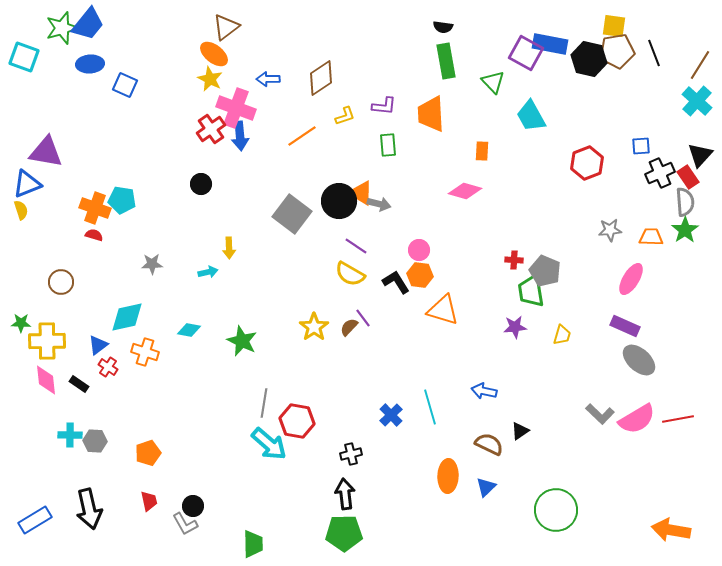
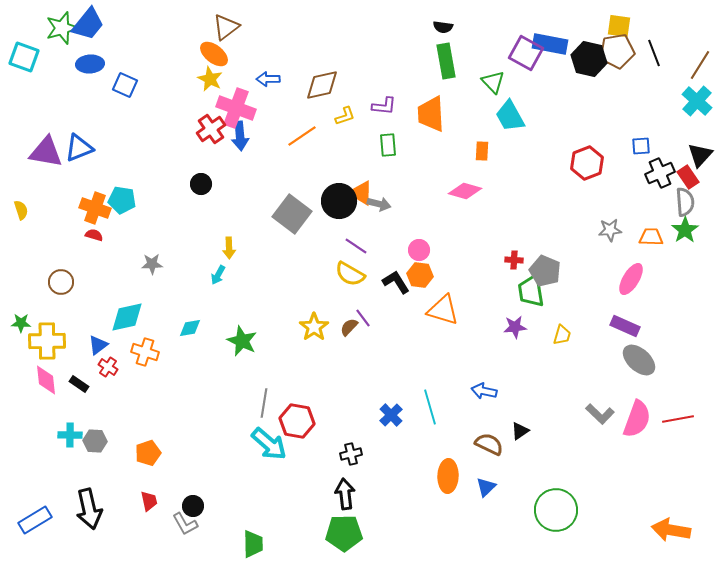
yellow square at (614, 26): moved 5 px right
brown diamond at (321, 78): moved 1 px right, 7 px down; rotated 21 degrees clockwise
cyan trapezoid at (531, 116): moved 21 px left
blue triangle at (27, 184): moved 52 px right, 36 px up
cyan arrow at (208, 272): moved 10 px right, 3 px down; rotated 132 degrees clockwise
cyan diamond at (189, 330): moved 1 px right, 2 px up; rotated 20 degrees counterclockwise
pink semicircle at (637, 419): rotated 39 degrees counterclockwise
